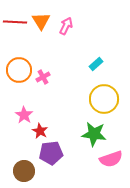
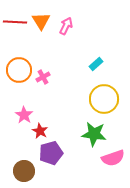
purple pentagon: rotated 10 degrees counterclockwise
pink semicircle: moved 2 px right, 1 px up
